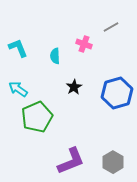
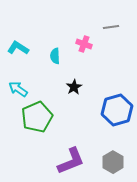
gray line: rotated 21 degrees clockwise
cyan L-shape: rotated 35 degrees counterclockwise
blue hexagon: moved 17 px down
